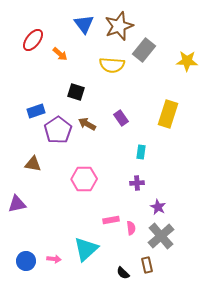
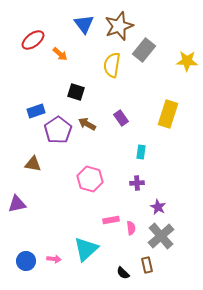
red ellipse: rotated 15 degrees clockwise
yellow semicircle: rotated 95 degrees clockwise
pink hexagon: moved 6 px right; rotated 15 degrees clockwise
